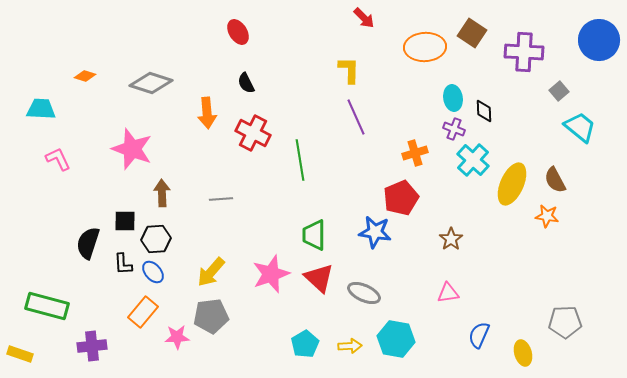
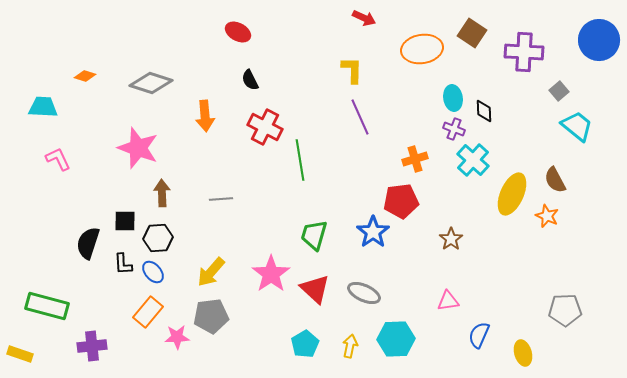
red arrow at (364, 18): rotated 20 degrees counterclockwise
red ellipse at (238, 32): rotated 30 degrees counterclockwise
orange ellipse at (425, 47): moved 3 px left, 2 px down; rotated 6 degrees counterclockwise
yellow L-shape at (349, 70): moved 3 px right
black semicircle at (246, 83): moved 4 px right, 3 px up
cyan trapezoid at (41, 109): moved 2 px right, 2 px up
orange arrow at (207, 113): moved 2 px left, 3 px down
purple line at (356, 117): moved 4 px right
cyan trapezoid at (580, 127): moved 3 px left, 1 px up
red cross at (253, 133): moved 12 px right, 6 px up
pink star at (132, 149): moved 6 px right, 1 px up
orange cross at (415, 153): moved 6 px down
yellow ellipse at (512, 184): moved 10 px down
red pentagon at (401, 198): moved 3 px down; rotated 16 degrees clockwise
orange star at (547, 216): rotated 15 degrees clockwise
blue star at (375, 232): moved 2 px left; rotated 28 degrees clockwise
green trapezoid at (314, 235): rotated 16 degrees clockwise
black hexagon at (156, 239): moved 2 px right, 1 px up
pink star at (271, 274): rotated 15 degrees counterclockwise
red triangle at (319, 278): moved 4 px left, 11 px down
pink triangle at (448, 293): moved 8 px down
orange rectangle at (143, 312): moved 5 px right
gray pentagon at (565, 322): moved 12 px up
cyan hexagon at (396, 339): rotated 12 degrees counterclockwise
yellow arrow at (350, 346): rotated 75 degrees counterclockwise
